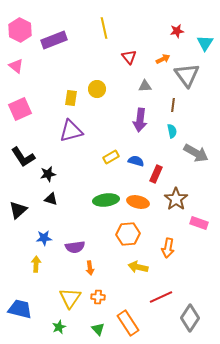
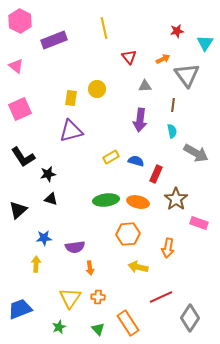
pink hexagon at (20, 30): moved 9 px up
blue trapezoid at (20, 309): rotated 35 degrees counterclockwise
